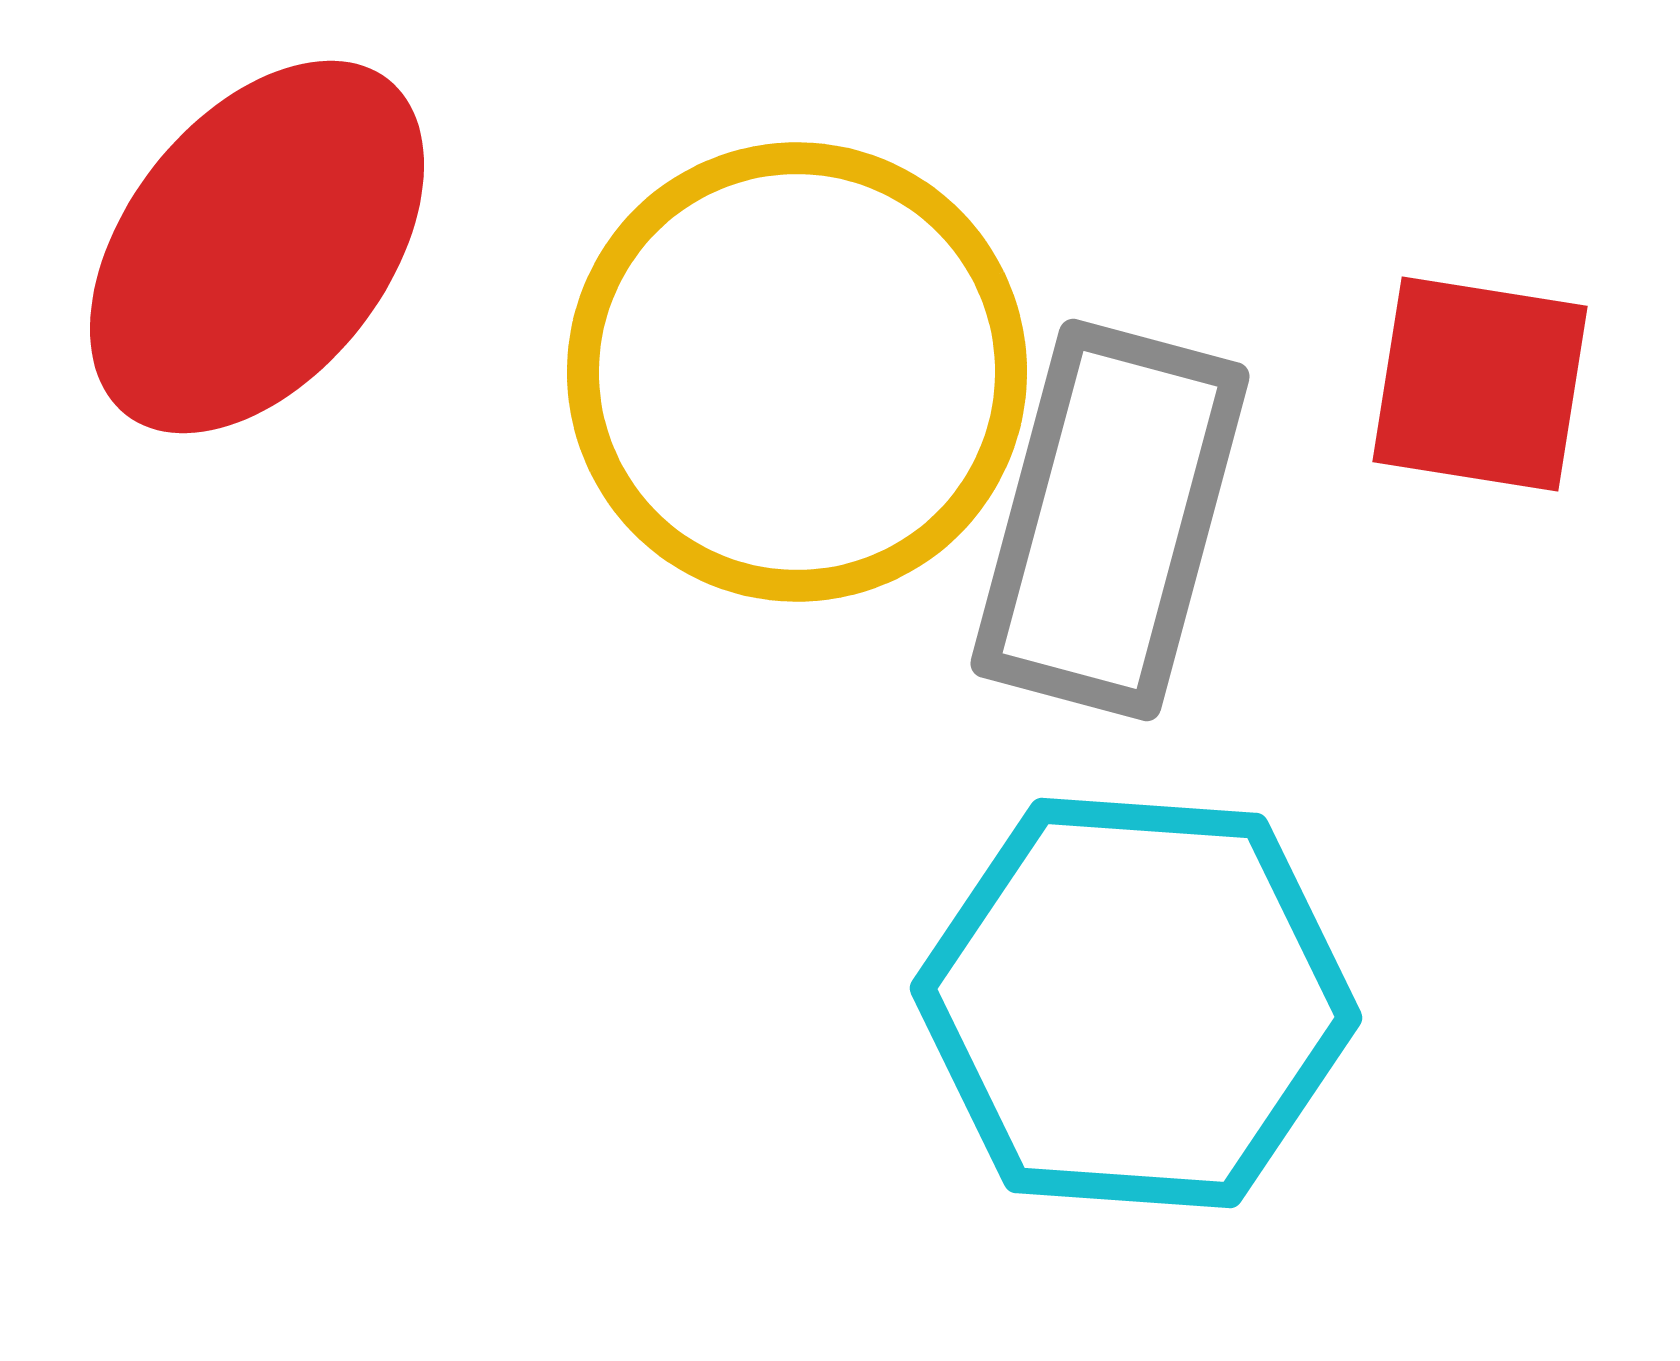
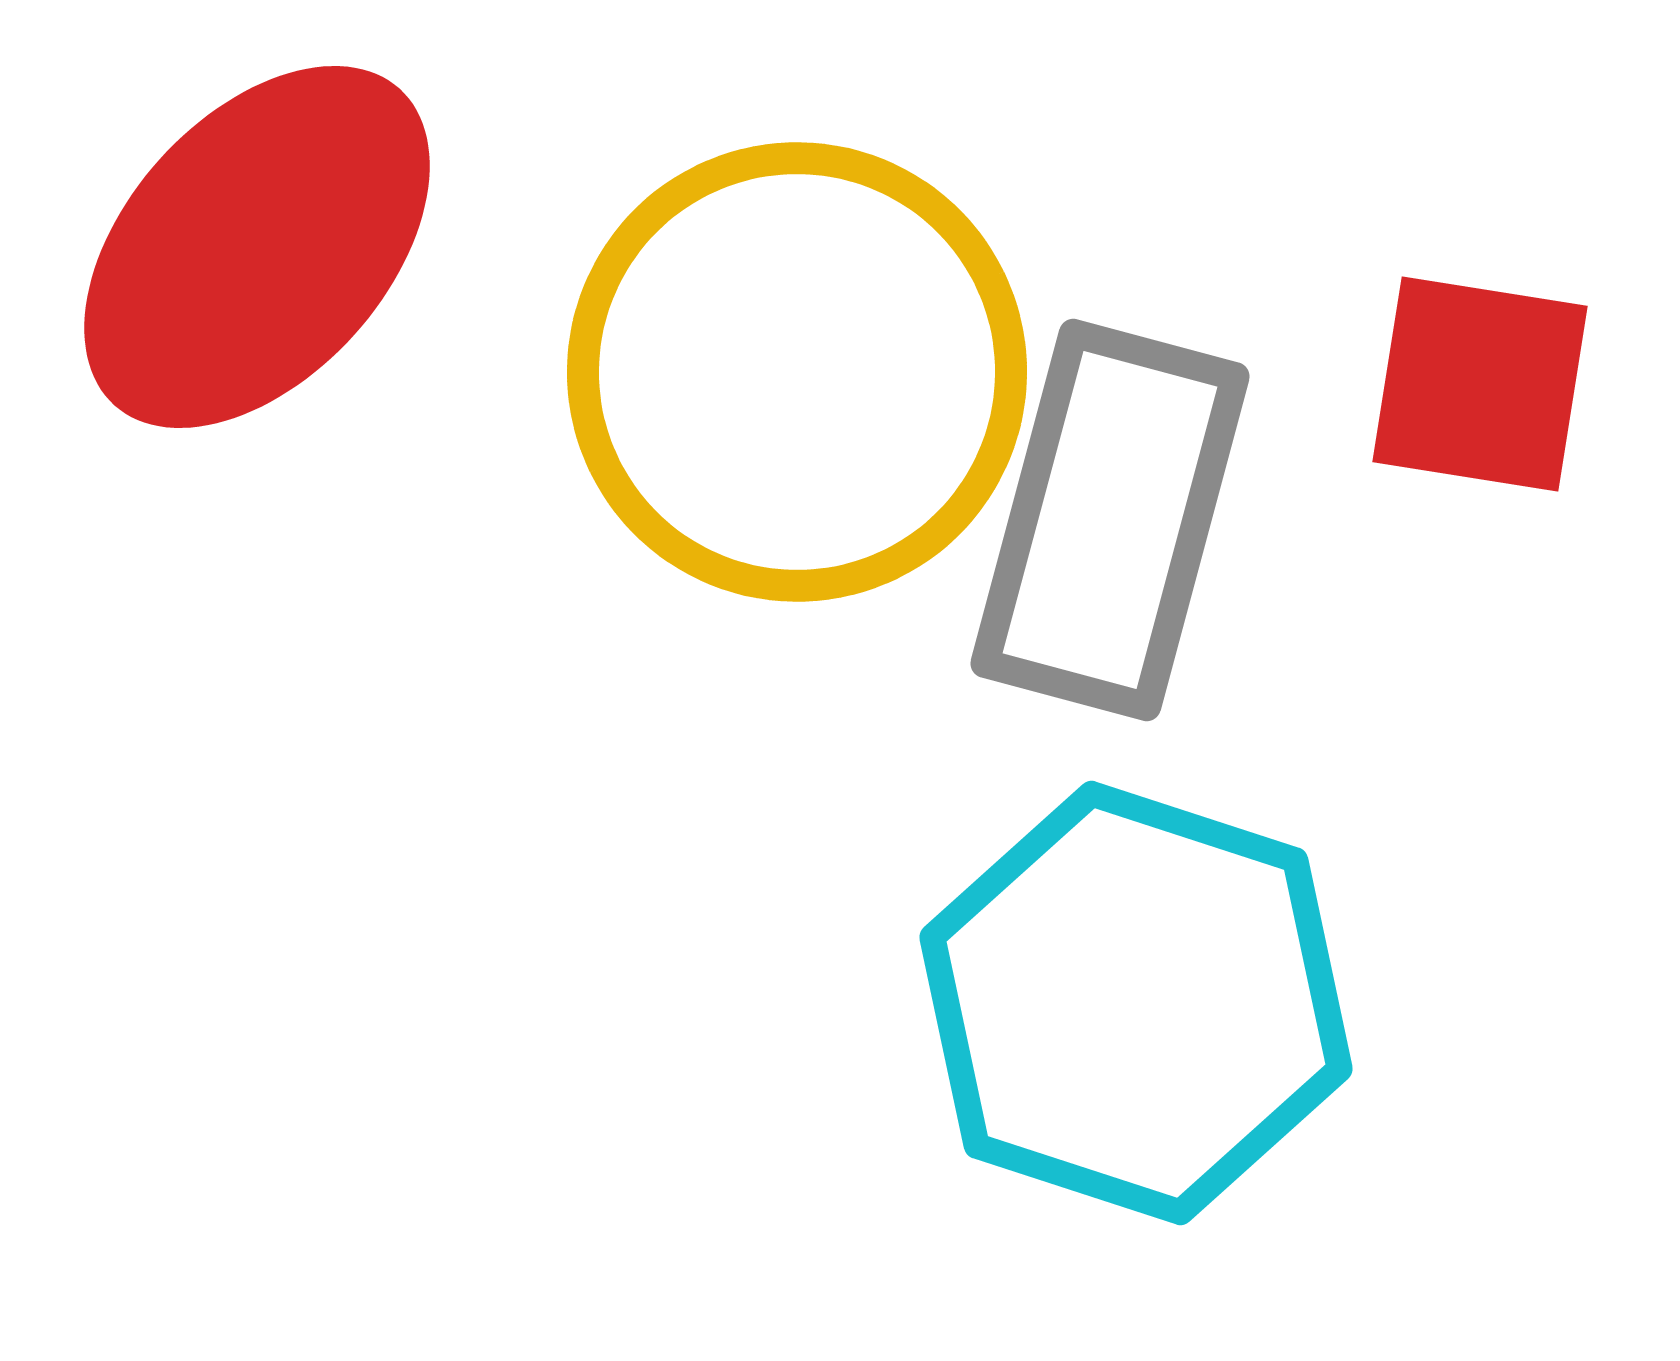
red ellipse: rotated 4 degrees clockwise
cyan hexagon: rotated 14 degrees clockwise
